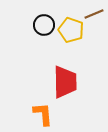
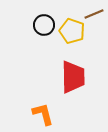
yellow pentagon: moved 1 px right, 1 px down
red trapezoid: moved 8 px right, 5 px up
orange L-shape: rotated 10 degrees counterclockwise
